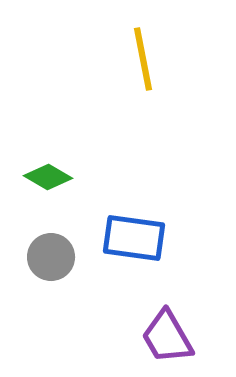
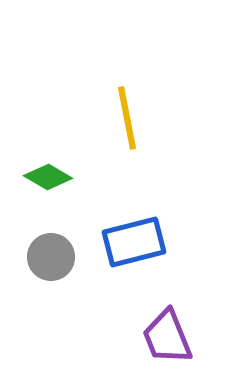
yellow line: moved 16 px left, 59 px down
blue rectangle: moved 4 px down; rotated 22 degrees counterclockwise
purple trapezoid: rotated 8 degrees clockwise
